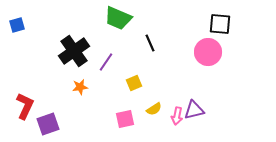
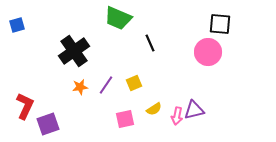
purple line: moved 23 px down
